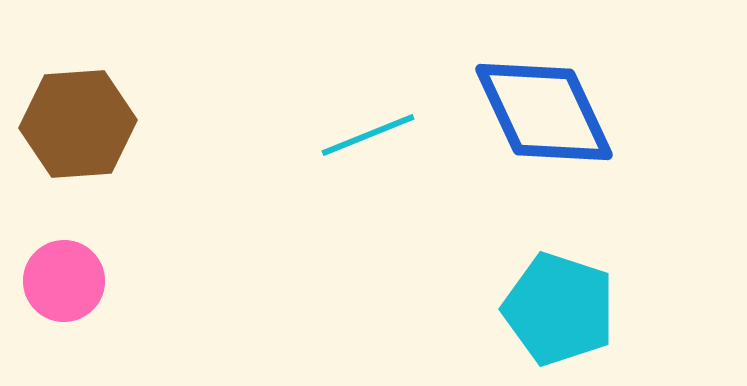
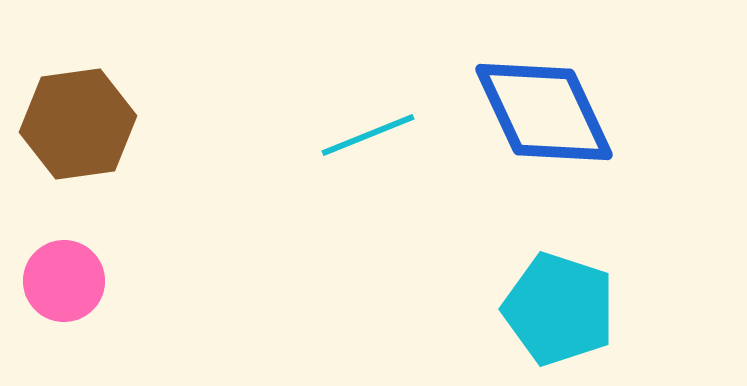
brown hexagon: rotated 4 degrees counterclockwise
